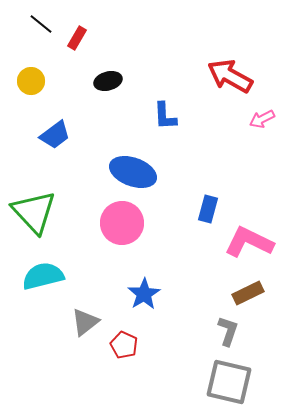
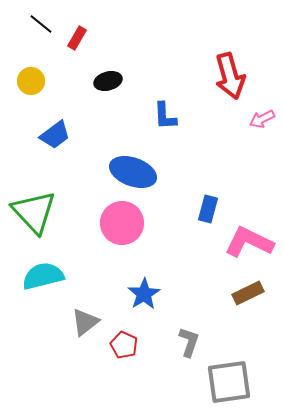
red arrow: rotated 135 degrees counterclockwise
gray L-shape: moved 39 px left, 11 px down
gray square: rotated 21 degrees counterclockwise
